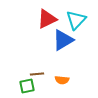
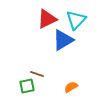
brown line: rotated 24 degrees clockwise
orange semicircle: moved 9 px right, 7 px down; rotated 144 degrees clockwise
